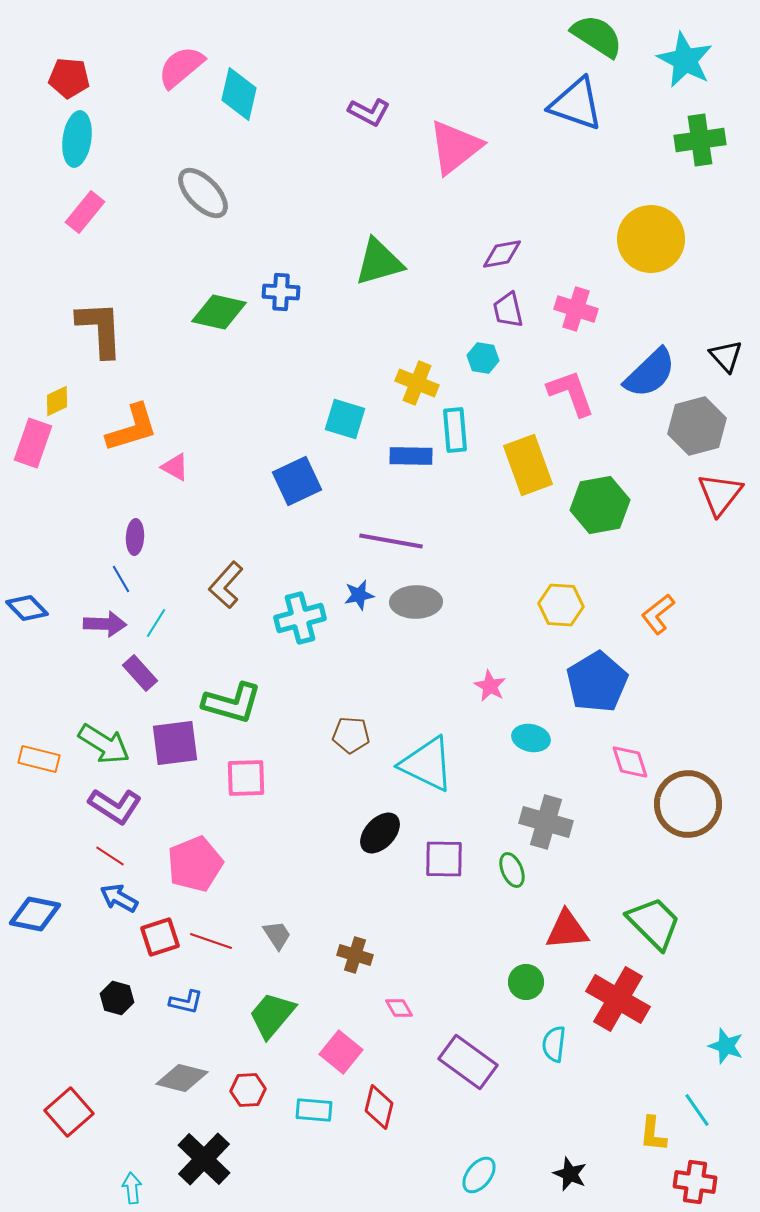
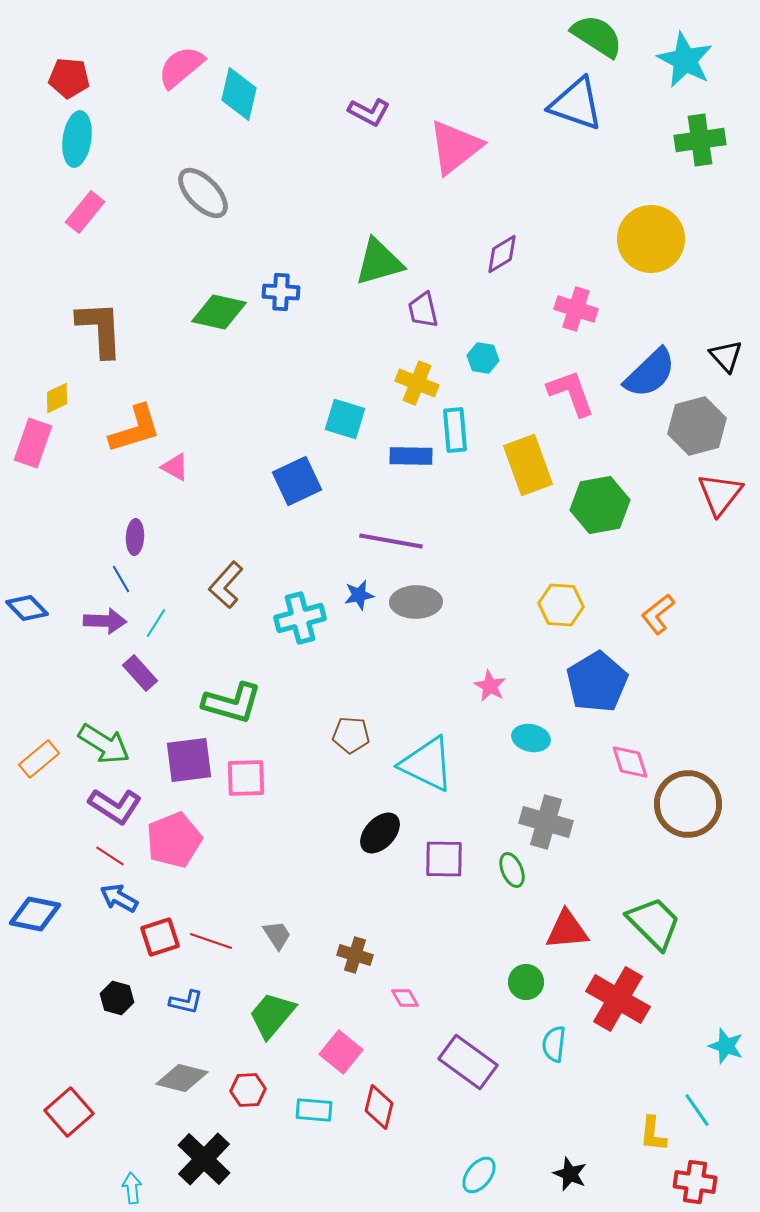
purple diamond at (502, 254): rotated 21 degrees counterclockwise
purple trapezoid at (508, 310): moved 85 px left
yellow diamond at (57, 401): moved 3 px up
orange L-shape at (132, 428): moved 3 px right, 1 px down
purple arrow at (105, 624): moved 3 px up
purple square at (175, 743): moved 14 px right, 17 px down
orange rectangle at (39, 759): rotated 54 degrees counterclockwise
pink pentagon at (195, 864): moved 21 px left, 24 px up
pink diamond at (399, 1008): moved 6 px right, 10 px up
